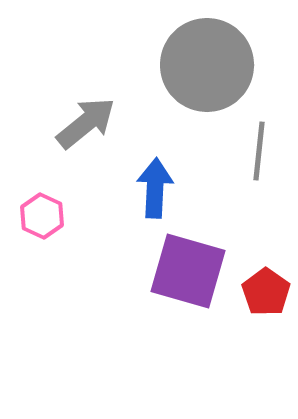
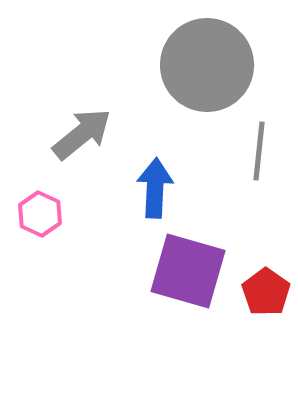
gray arrow: moved 4 px left, 11 px down
pink hexagon: moved 2 px left, 2 px up
